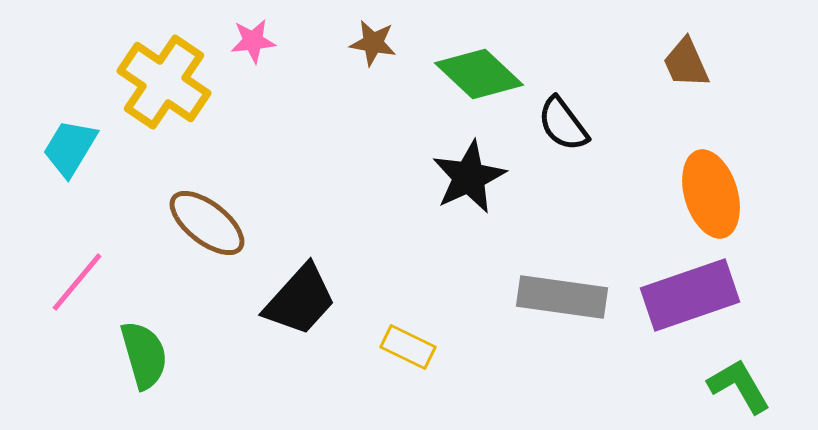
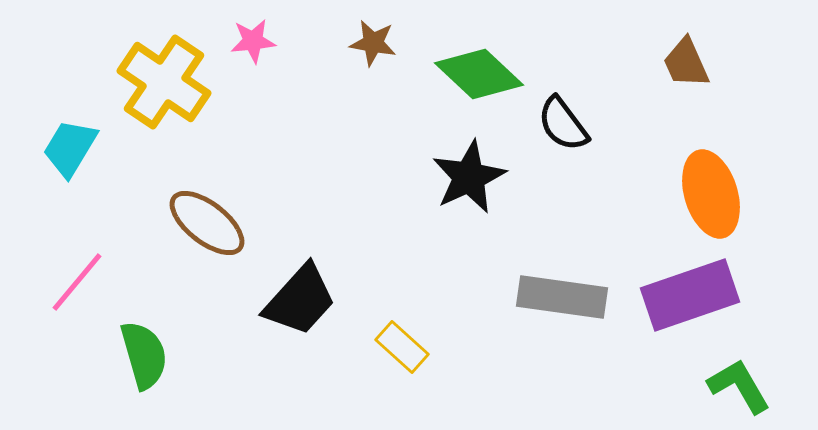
yellow rectangle: moved 6 px left; rotated 16 degrees clockwise
